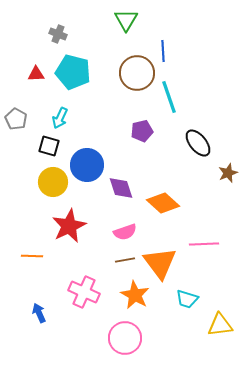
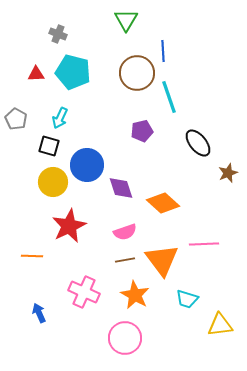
orange triangle: moved 2 px right, 3 px up
